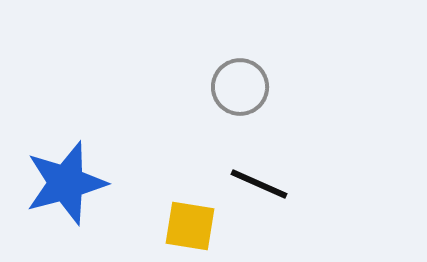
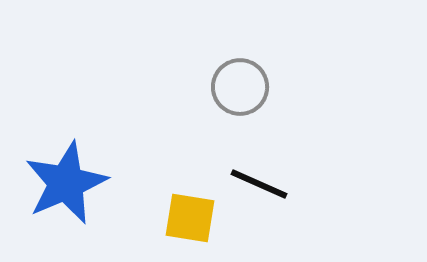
blue star: rotated 8 degrees counterclockwise
yellow square: moved 8 px up
